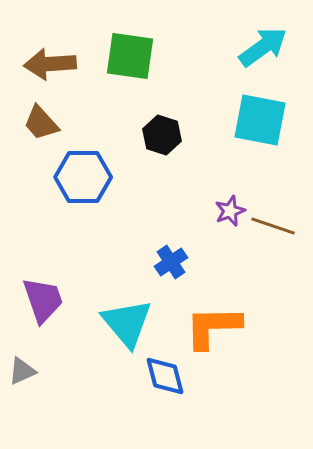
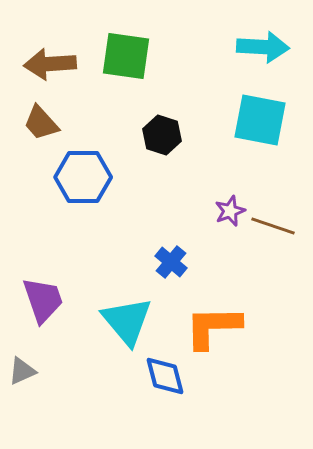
cyan arrow: rotated 39 degrees clockwise
green square: moved 4 px left
blue cross: rotated 16 degrees counterclockwise
cyan triangle: moved 2 px up
